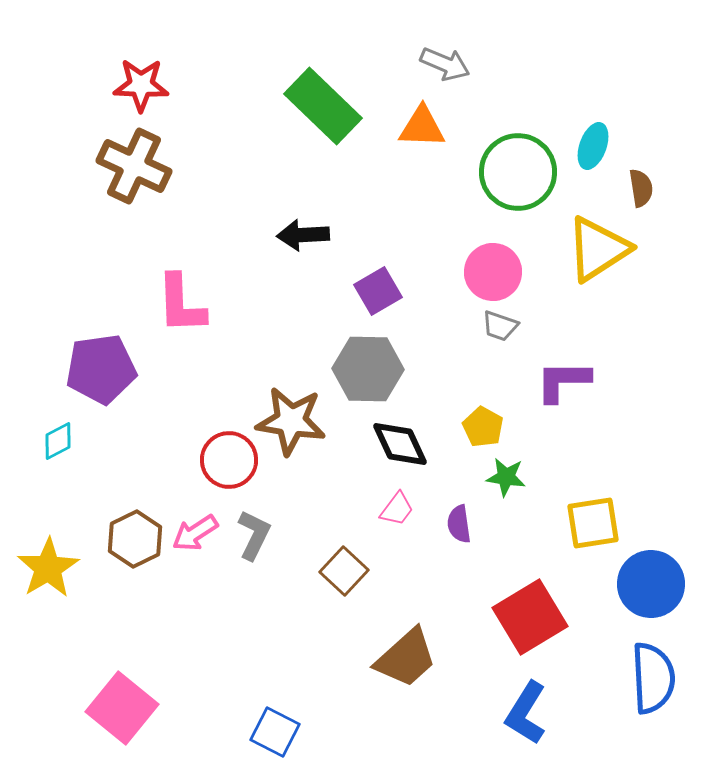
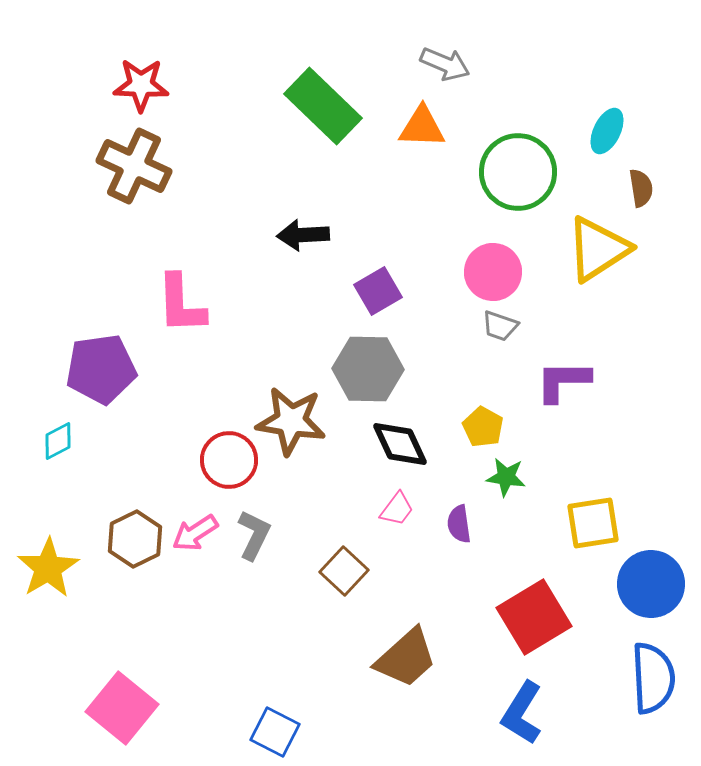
cyan ellipse: moved 14 px right, 15 px up; rotated 6 degrees clockwise
red square: moved 4 px right
blue L-shape: moved 4 px left
